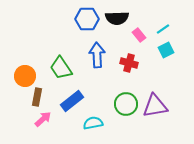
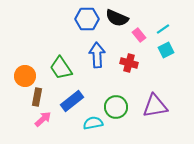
black semicircle: rotated 25 degrees clockwise
green circle: moved 10 px left, 3 px down
